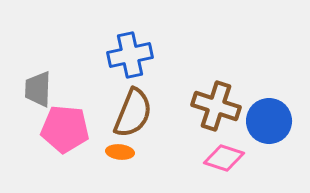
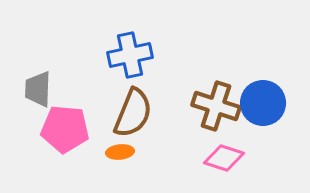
blue circle: moved 6 px left, 18 px up
orange ellipse: rotated 12 degrees counterclockwise
